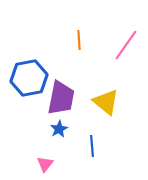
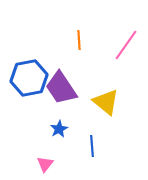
purple trapezoid: moved 10 px up; rotated 135 degrees clockwise
